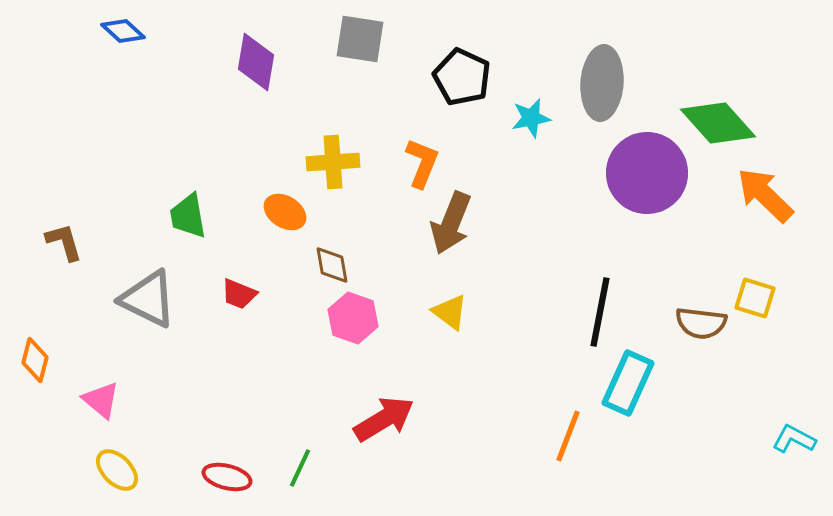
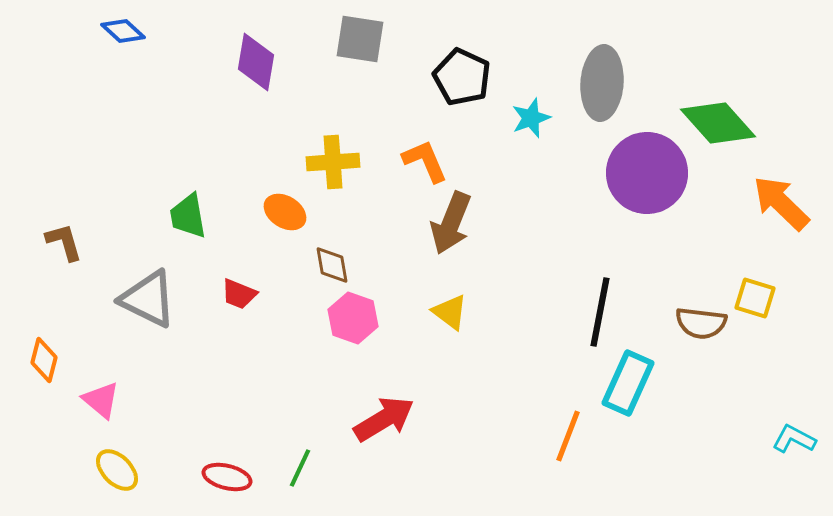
cyan star: rotated 9 degrees counterclockwise
orange L-shape: moved 3 px right, 2 px up; rotated 45 degrees counterclockwise
orange arrow: moved 16 px right, 8 px down
orange diamond: moved 9 px right
